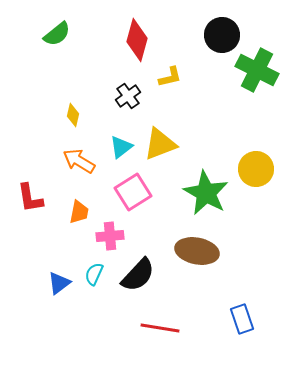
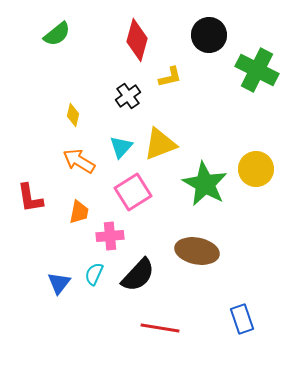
black circle: moved 13 px left
cyan triangle: rotated 10 degrees counterclockwise
green star: moved 1 px left, 9 px up
blue triangle: rotated 15 degrees counterclockwise
